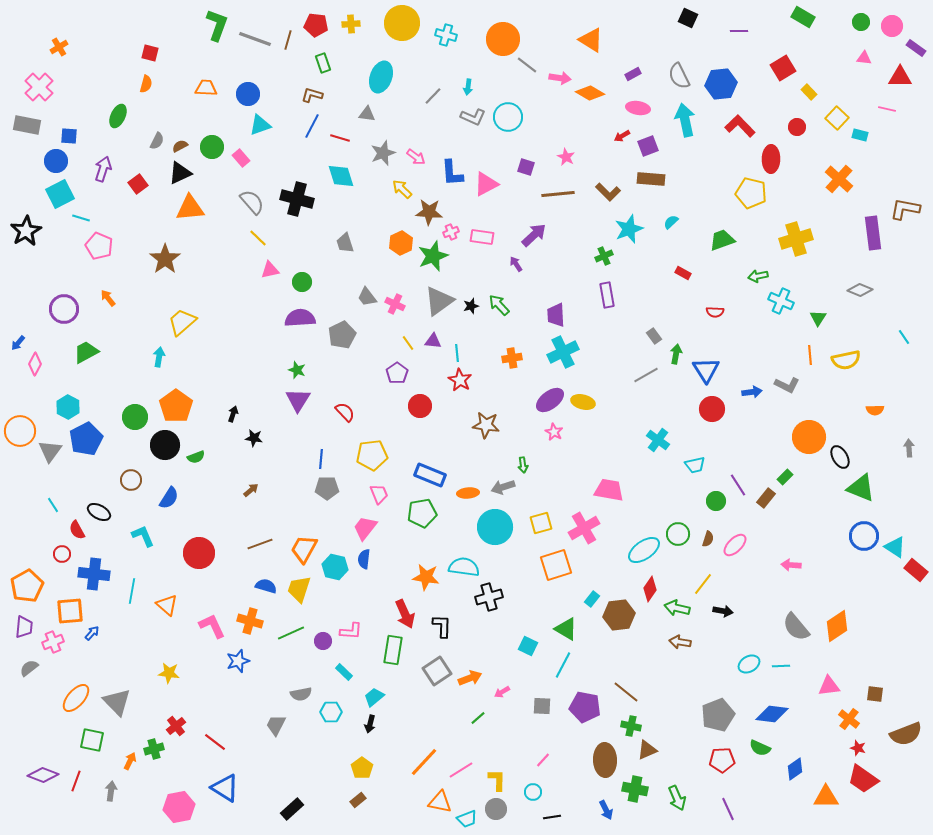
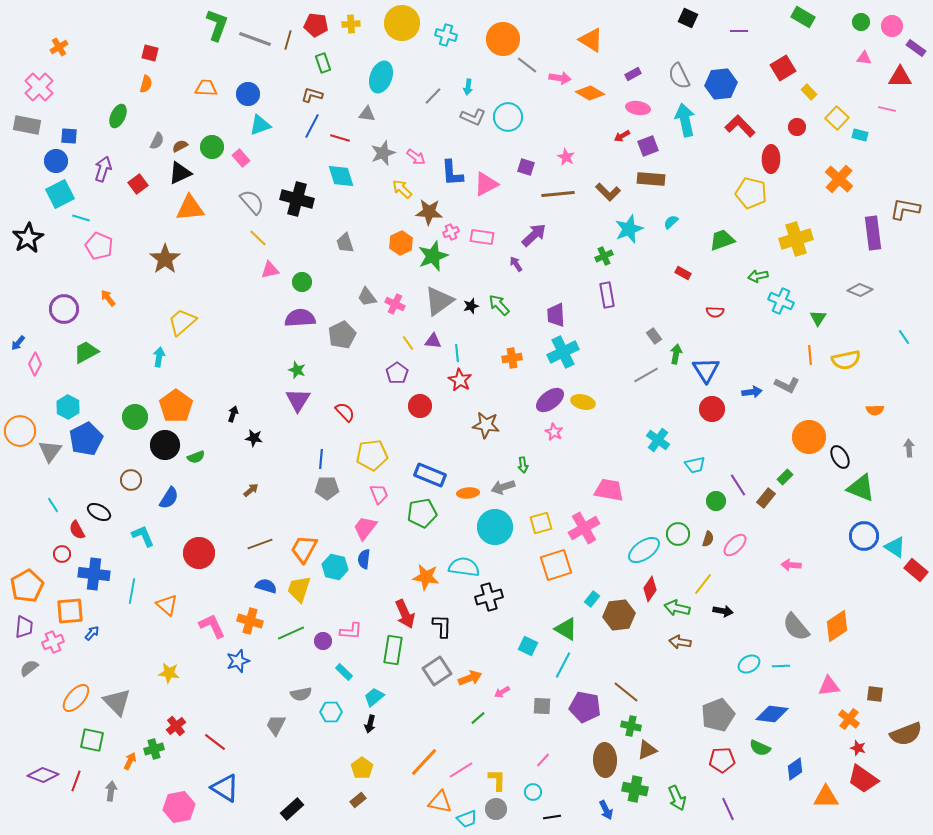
black star at (26, 231): moved 2 px right, 7 px down
